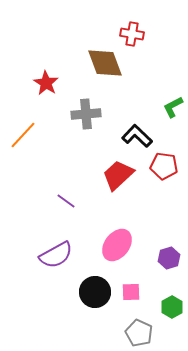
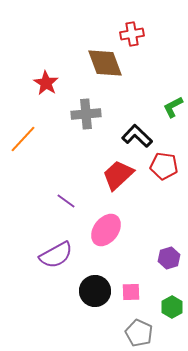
red cross: rotated 20 degrees counterclockwise
orange line: moved 4 px down
pink ellipse: moved 11 px left, 15 px up
black circle: moved 1 px up
